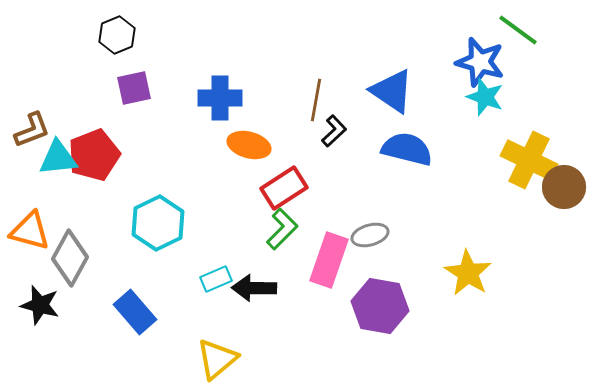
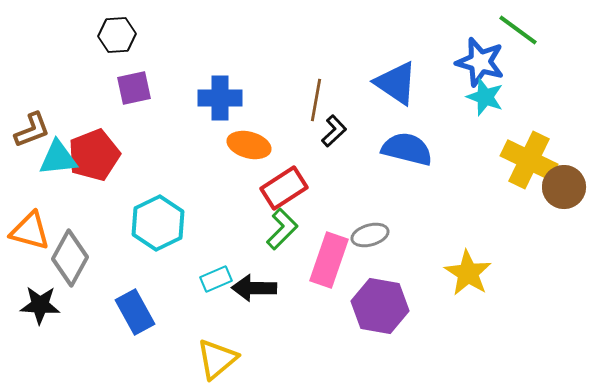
black hexagon: rotated 18 degrees clockwise
blue triangle: moved 4 px right, 8 px up
black star: rotated 12 degrees counterclockwise
blue rectangle: rotated 12 degrees clockwise
